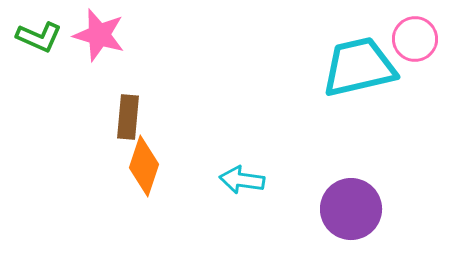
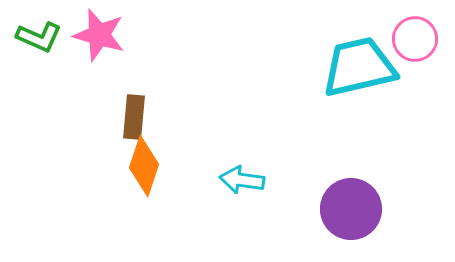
brown rectangle: moved 6 px right
